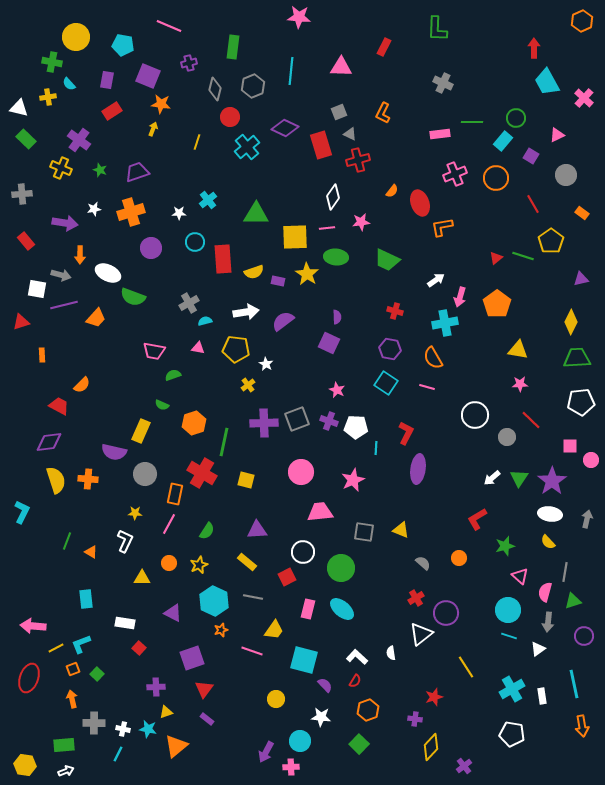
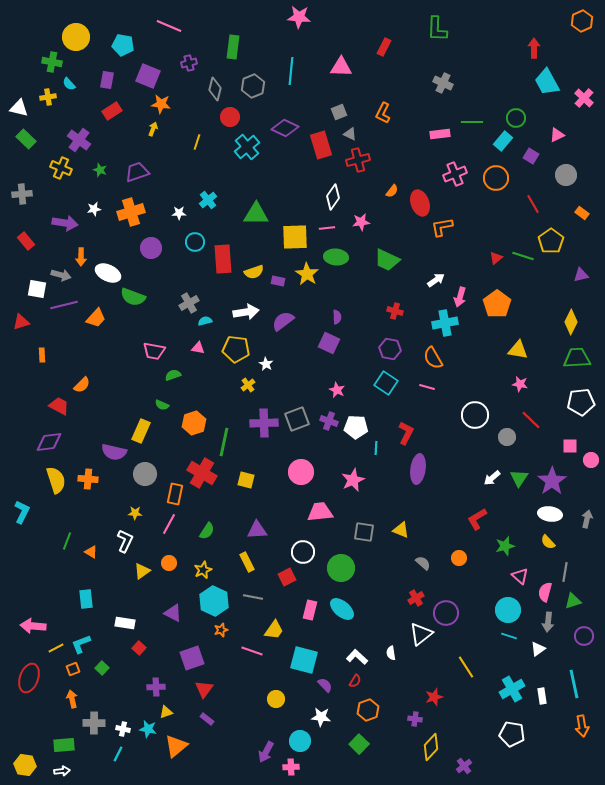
orange arrow at (80, 255): moved 1 px right, 2 px down
purple triangle at (581, 279): moved 4 px up
pink star at (520, 384): rotated 14 degrees clockwise
yellow rectangle at (247, 562): rotated 24 degrees clockwise
yellow star at (199, 565): moved 4 px right, 5 px down
yellow triangle at (142, 578): moved 7 px up; rotated 36 degrees counterclockwise
pink rectangle at (308, 609): moved 2 px right, 1 px down
green square at (97, 674): moved 5 px right, 6 px up
white arrow at (66, 771): moved 4 px left; rotated 14 degrees clockwise
